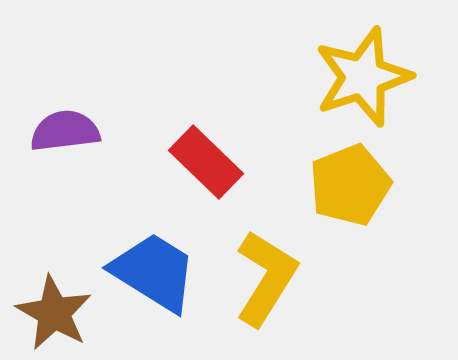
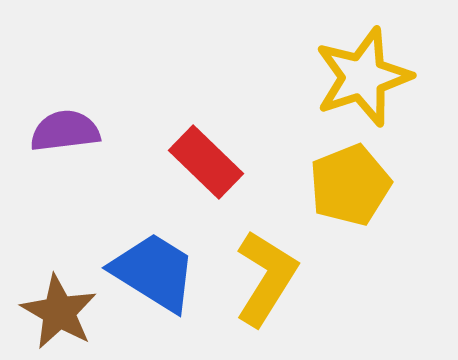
brown star: moved 5 px right, 1 px up
